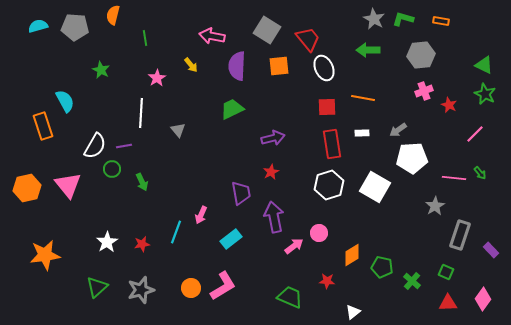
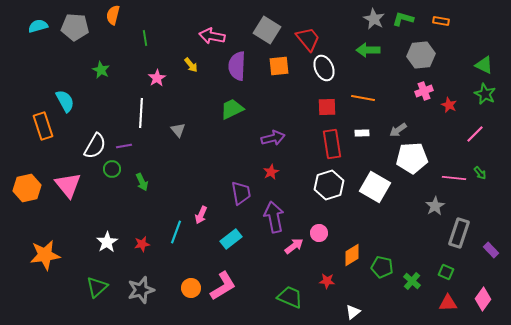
gray rectangle at (460, 235): moved 1 px left, 2 px up
